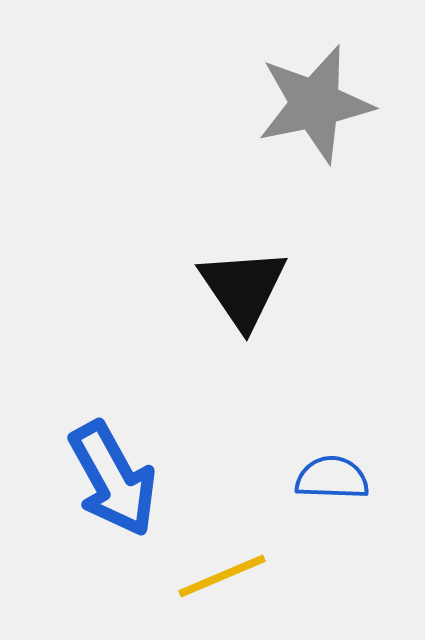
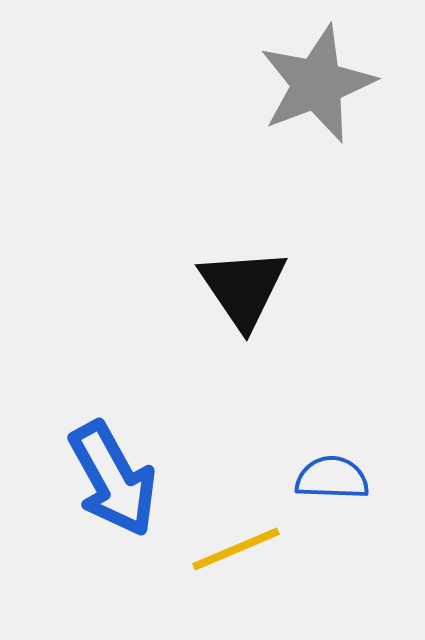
gray star: moved 2 px right, 20 px up; rotated 9 degrees counterclockwise
yellow line: moved 14 px right, 27 px up
